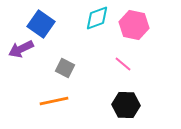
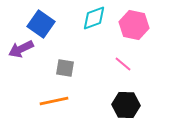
cyan diamond: moved 3 px left
gray square: rotated 18 degrees counterclockwise
